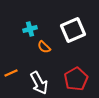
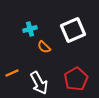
orange line: moved 1 px right
